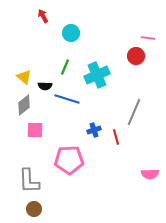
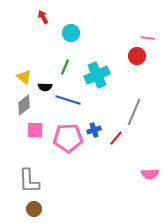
red arrow: moved 1 px down
red circle: moved 1 px right
black semicircle: moved 1 px down
blue line: moved 1 px right, 1 px down
red line: moved 1 px down; rotated 56 degrees clockwise
pink pentagon: moved 1 px left, 22 px up
